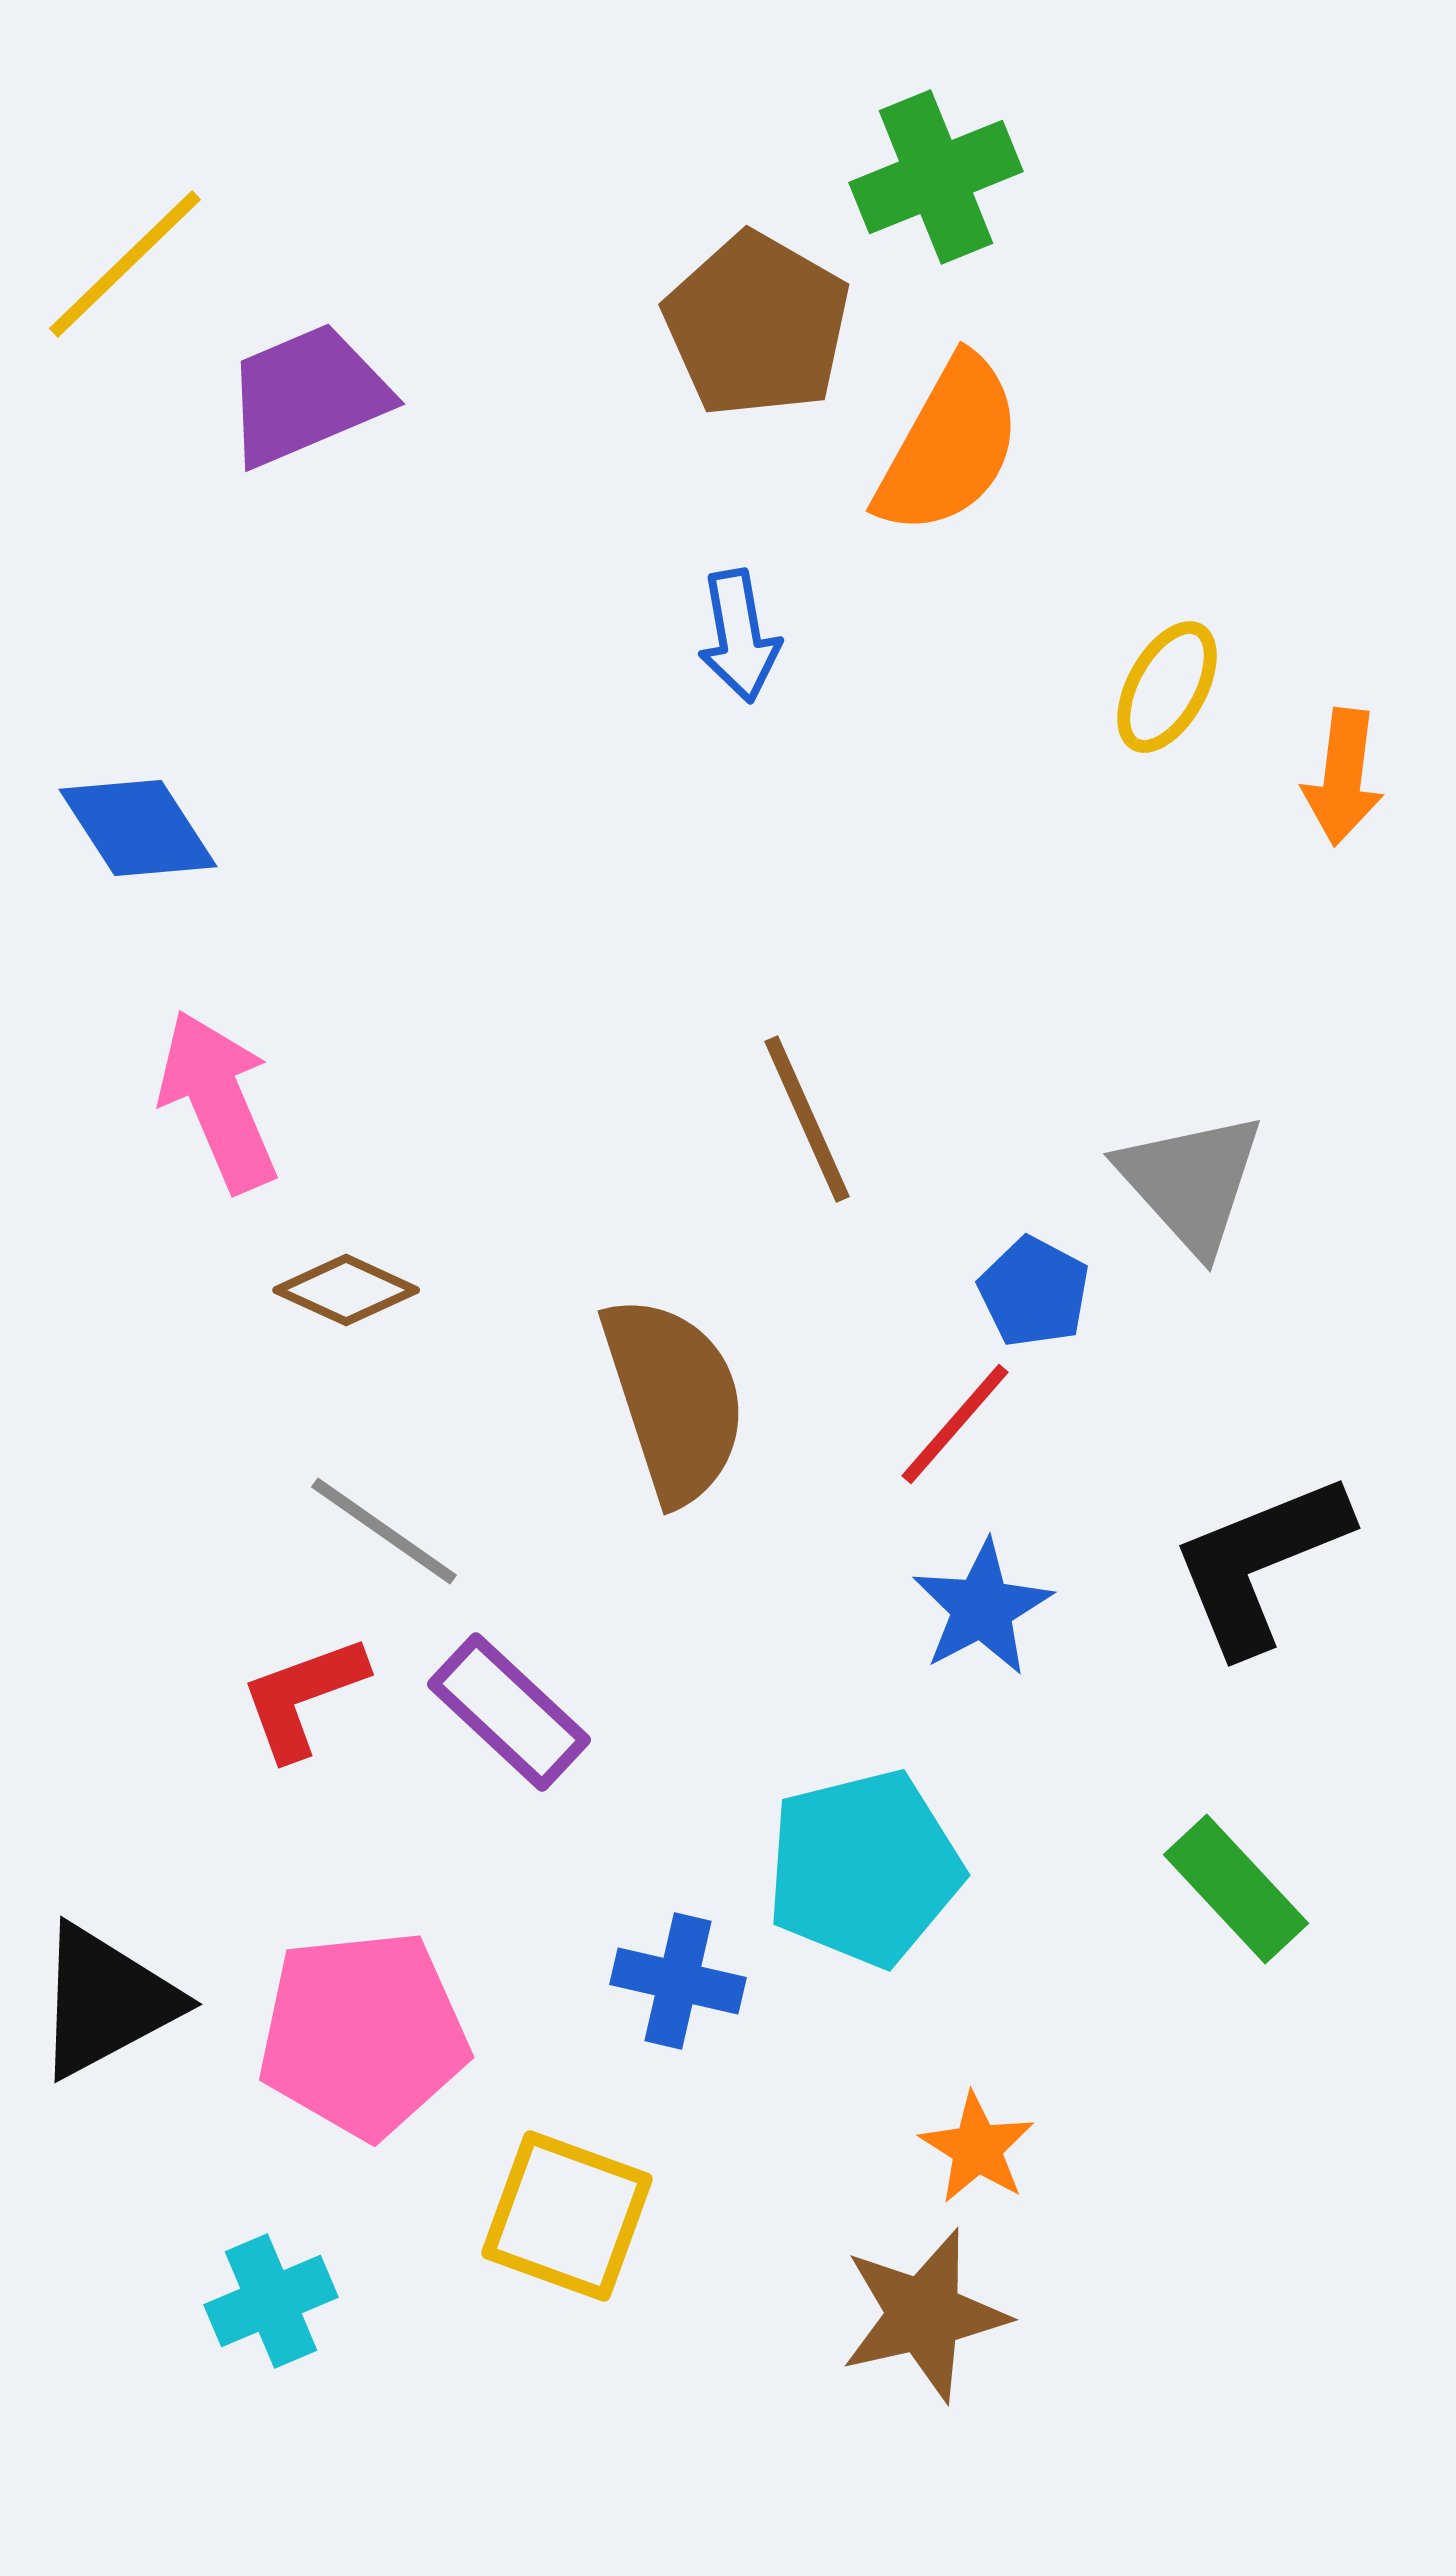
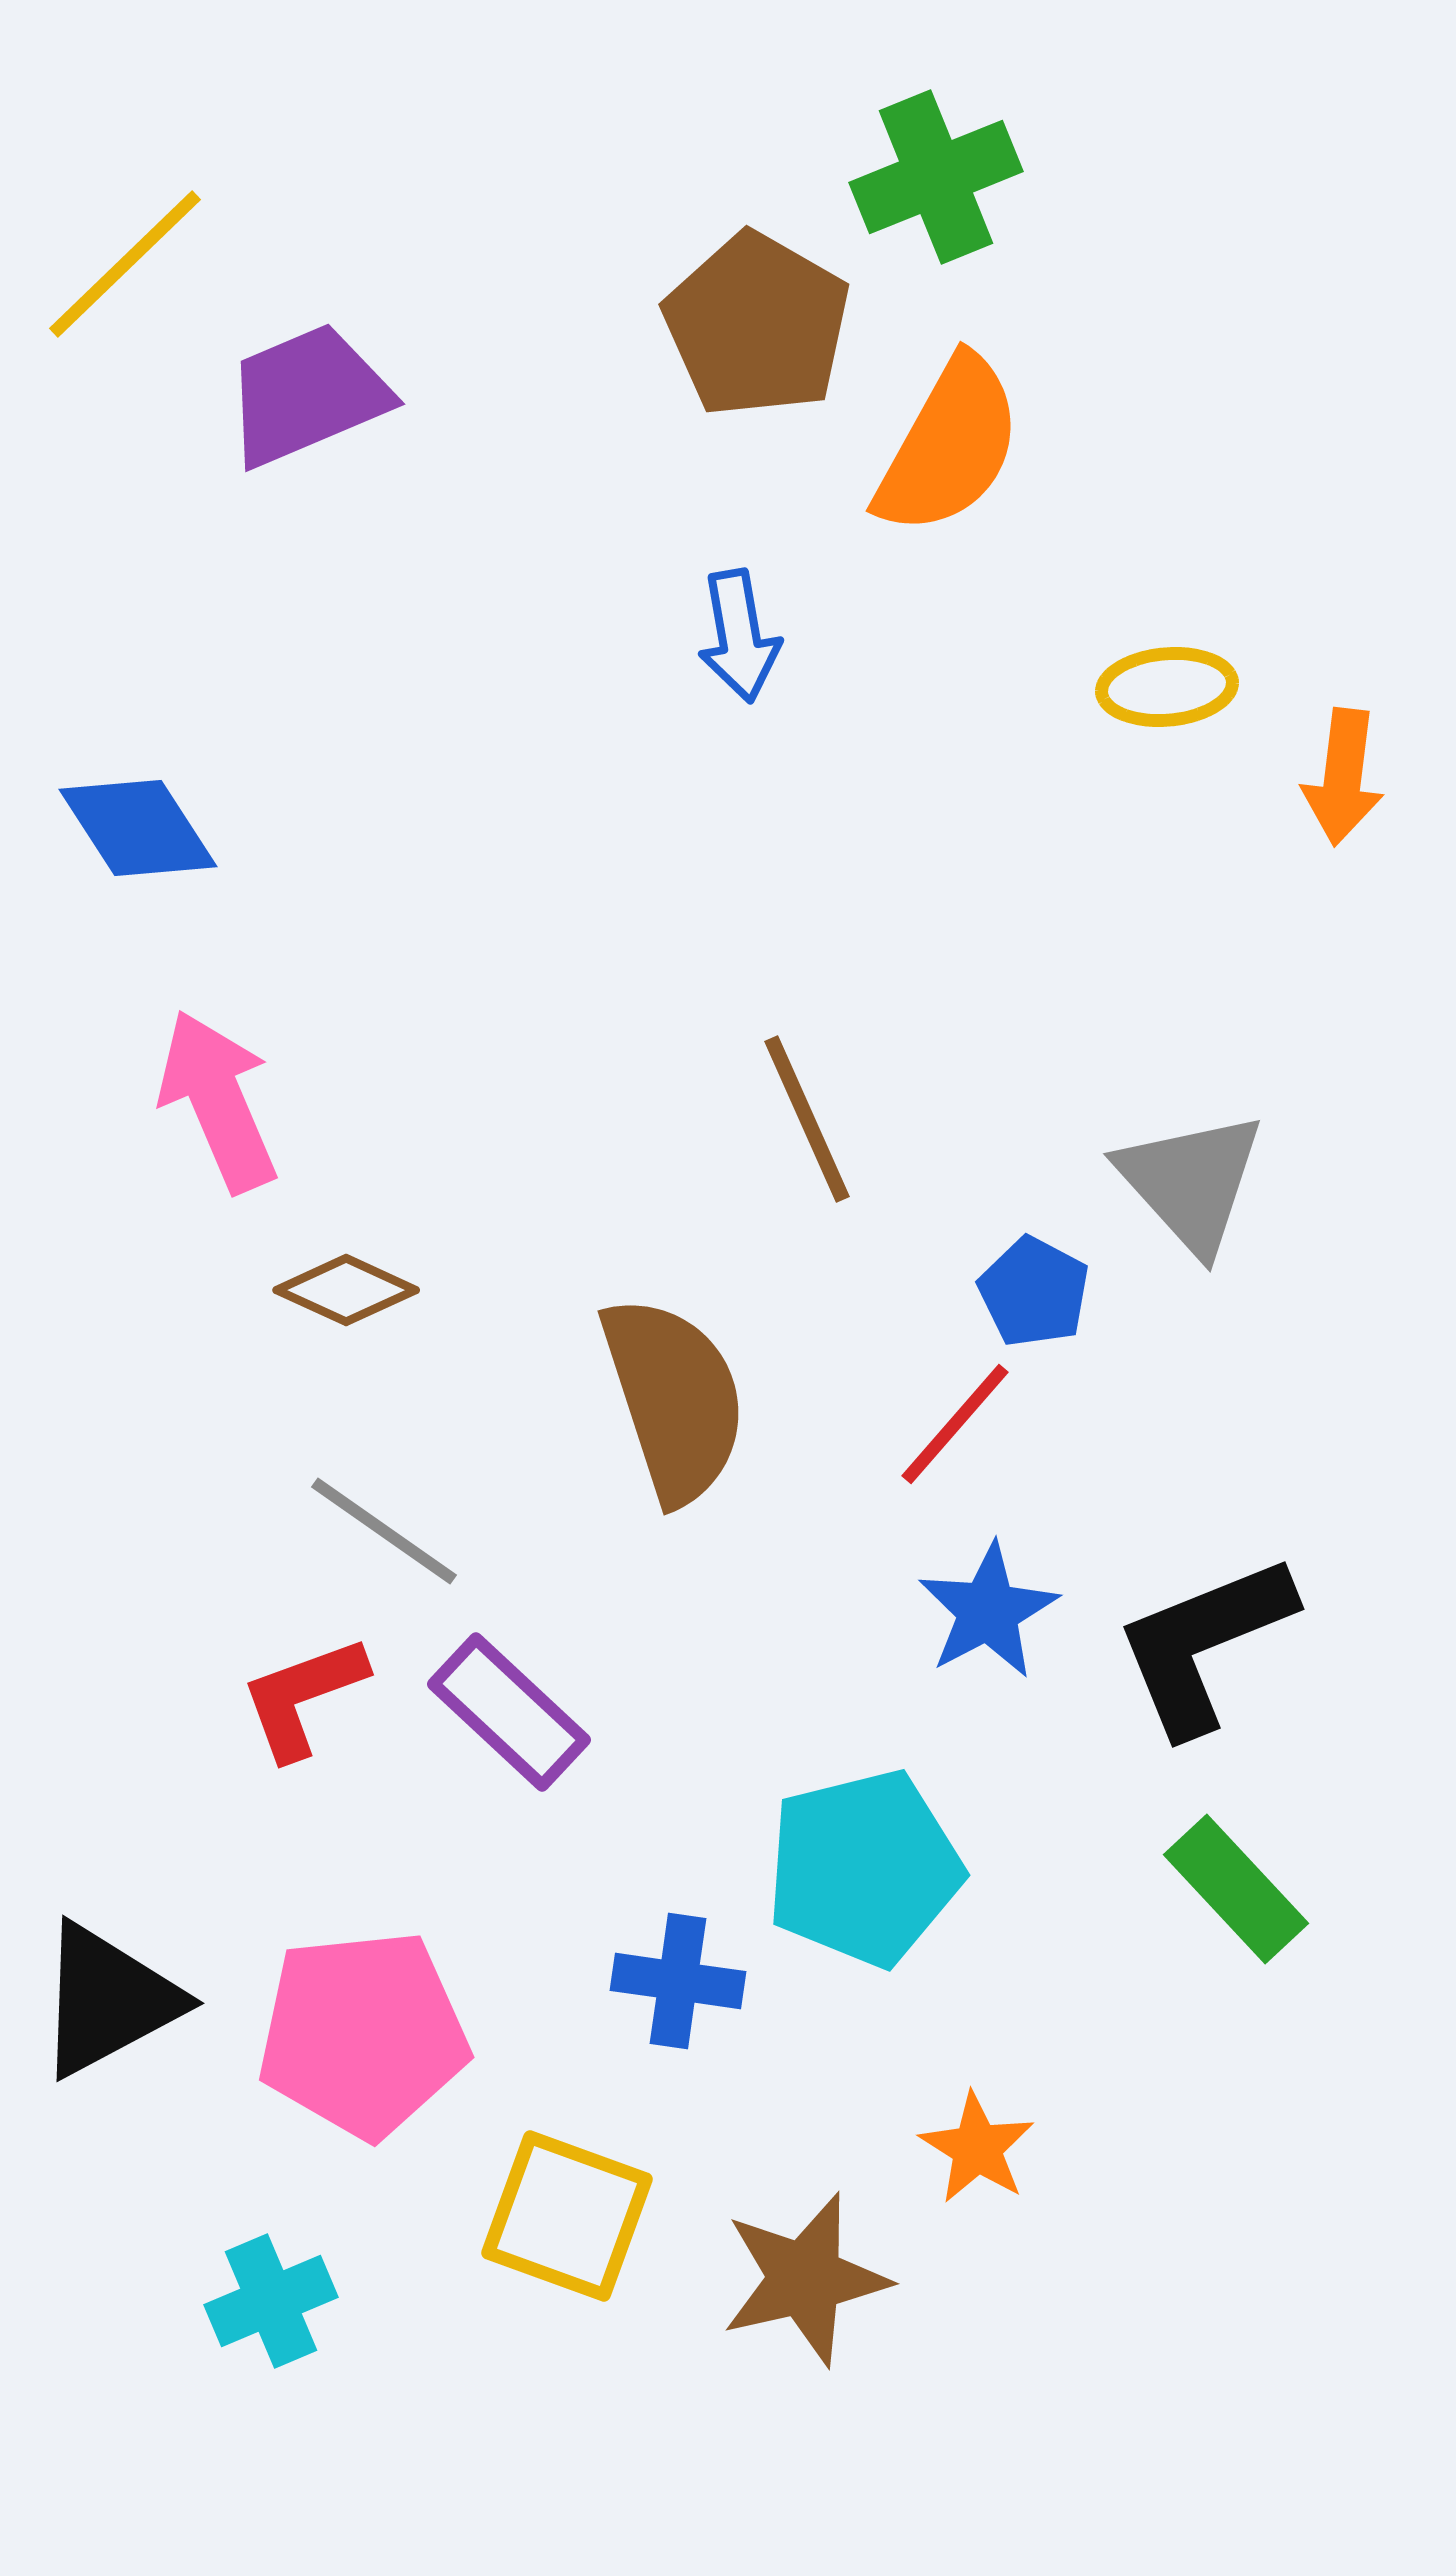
yellow ellipse: rotated 56 degrees clockwise
black L-shape: moved 56 px left, 81 px down
blue star: moved 6 px right, 3 px down
blue cross: rotated 5 degrees counterclockwise
black triangle: moved 2 px right, 1 px up
brown star: moved 119 px left, 36 px up
